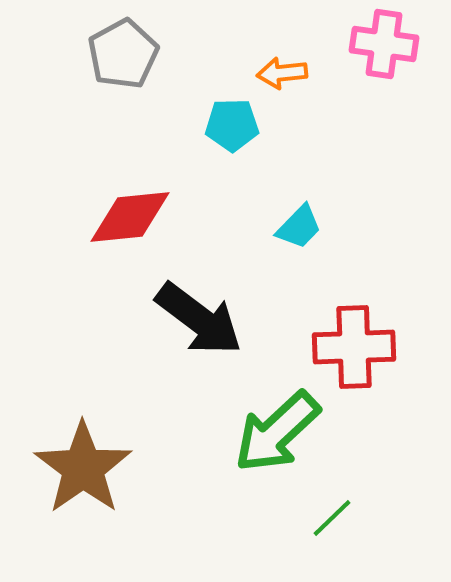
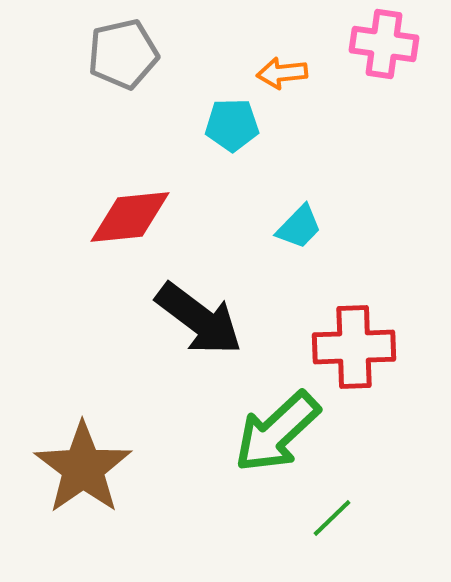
gray pentagon: rotated 16 degrees clockwise
